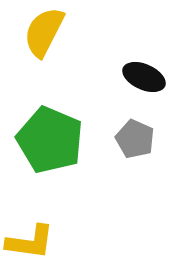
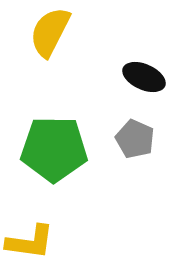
yellow semicircle: moved 6 px right
green pentagon: moved 4 px right, 9 px down; rotated 22 degrees counterclockwise
